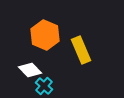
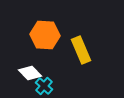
orange hexagon: rotated 20 degrees counterclockwise
white diamond: moved 3 px down
